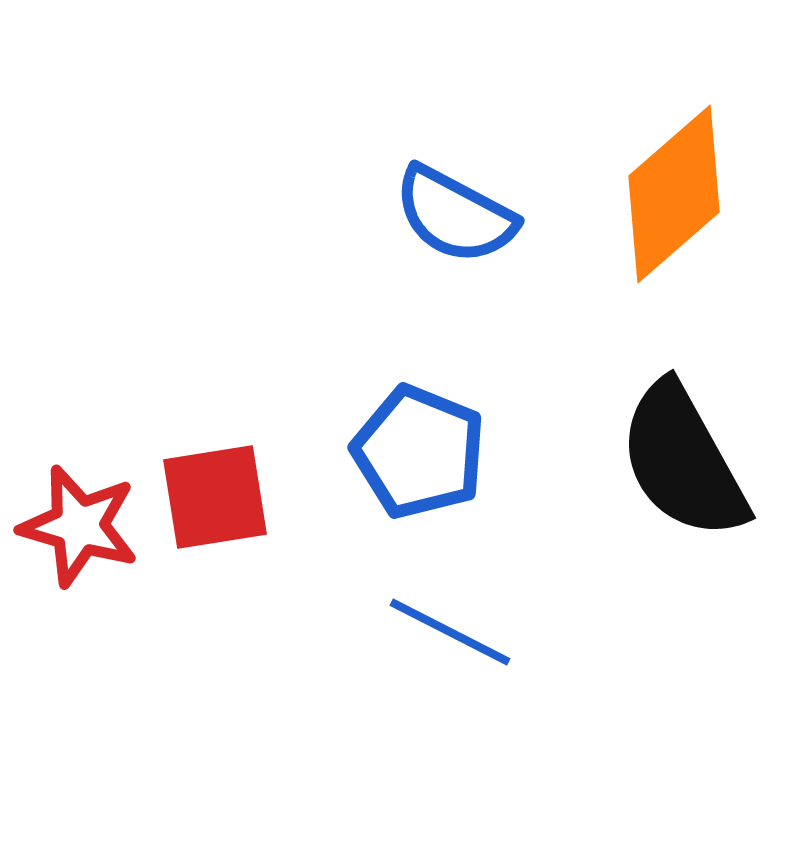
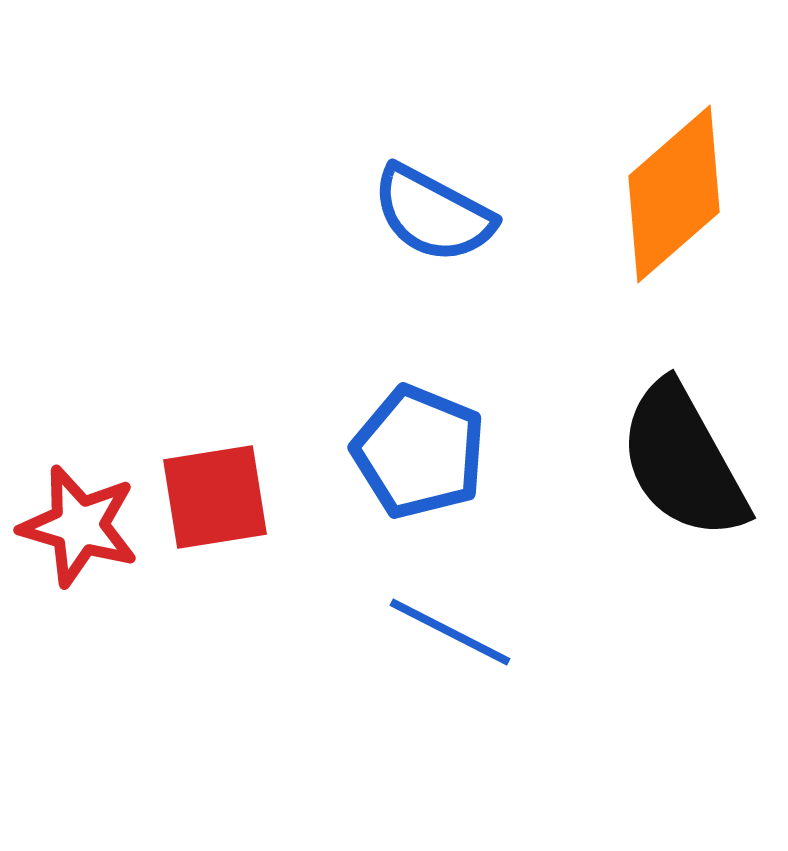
blue semicircle: moved 22 px left, 1 px up
